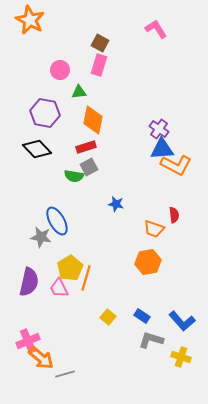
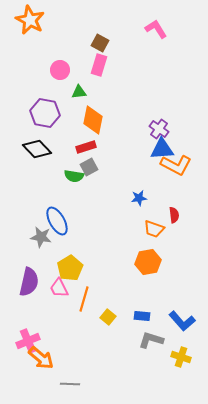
blue star: moved 23 px right, 6 px up; rotated 21 degrees counterclockwise
orange line: moved 2 px left, 21 px down
blue rectangle: rotated 28 degrees counterclockwise
gray line: moved 5 px right, 10 px down; rotated 18 degrees clockwise
